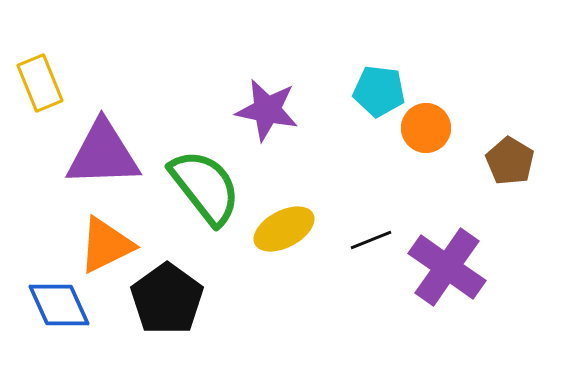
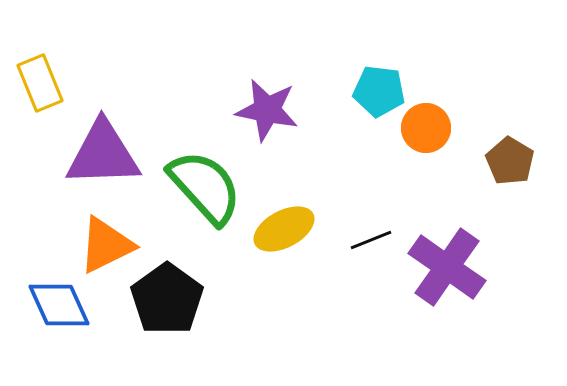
green semicircle: rotated 4 degrees counterclockwise
